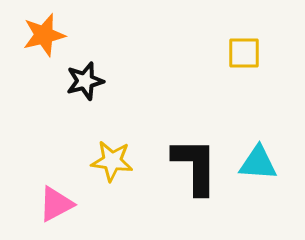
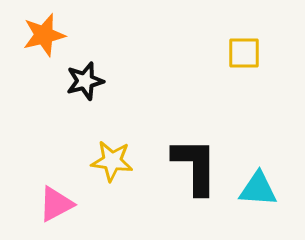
cyan triangle: moved 26 px down
